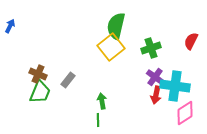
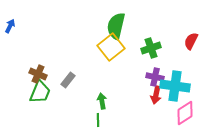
purple cross: rotated 24 degrees counterclockwise
